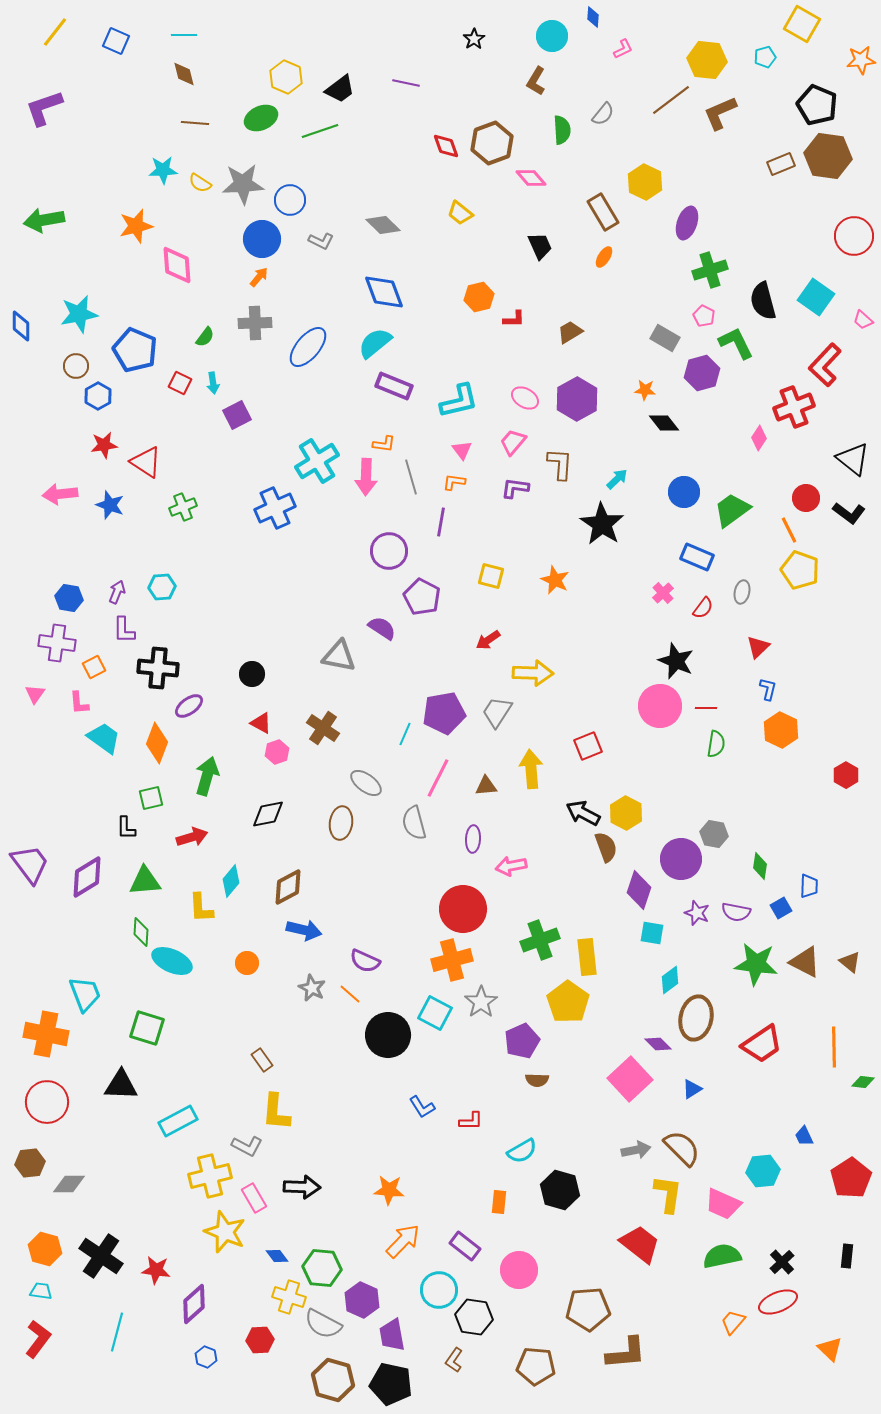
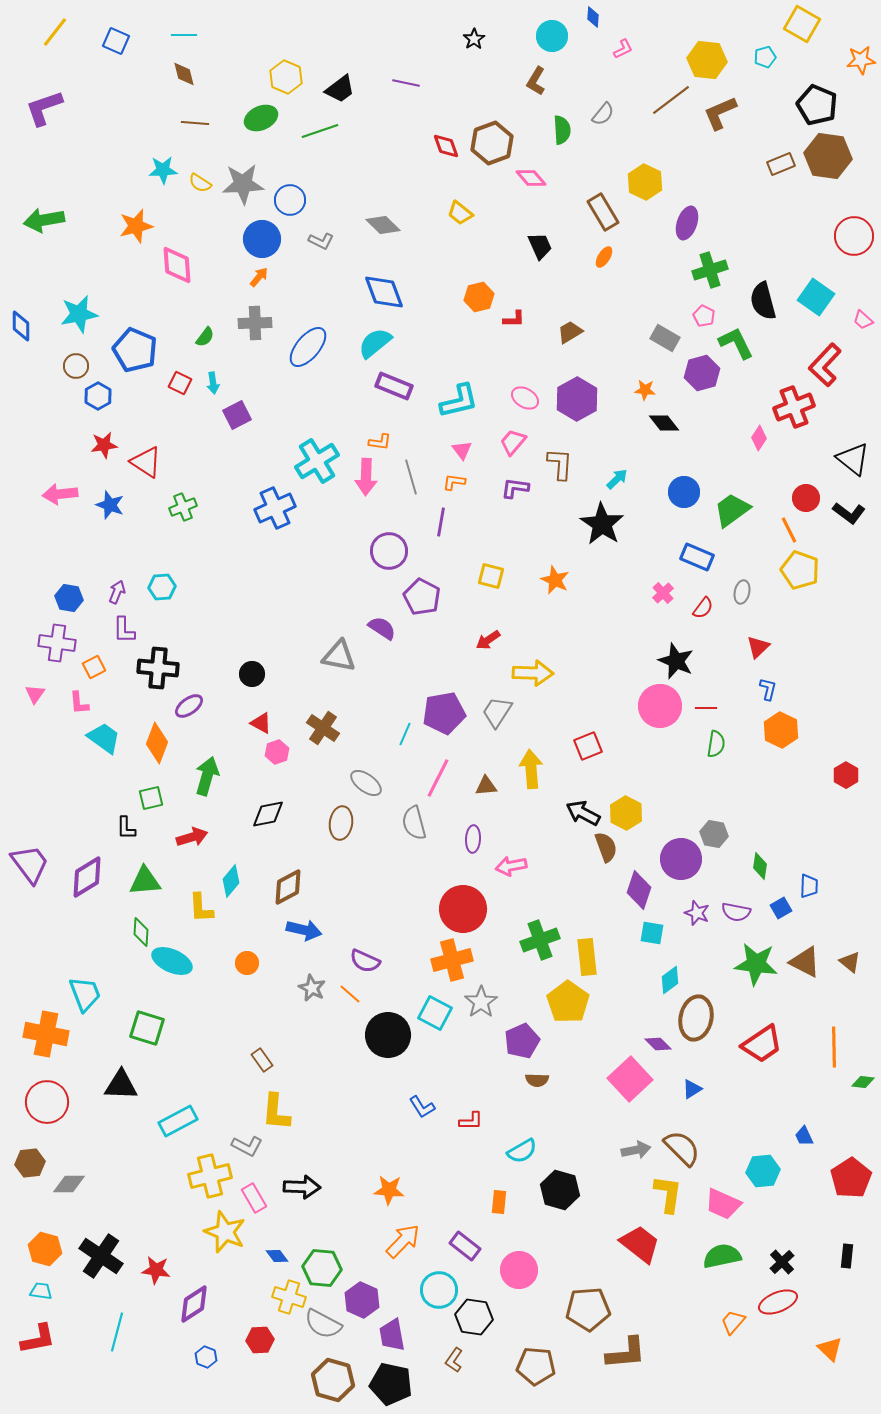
orange L-shape at (384, 444): moved 4 px left, 2 px up
purple diamond at (194, 1304): rotated 9 degrees clockwise
red L-shape at (38, 1339): rotated 42 degrees clockwise
